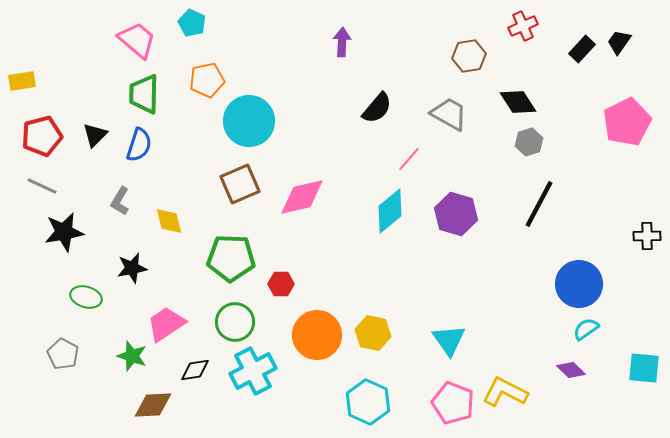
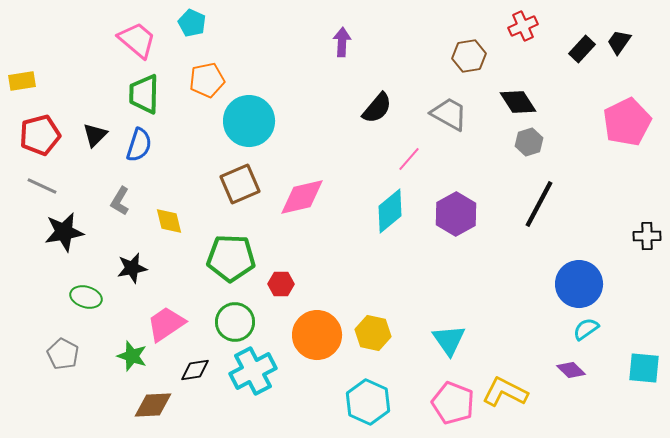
red pentagon at (42, 136): moved 2 px left, 1 px up
purple hexagon at (456, 214): rotated 15 degrees clockwise
